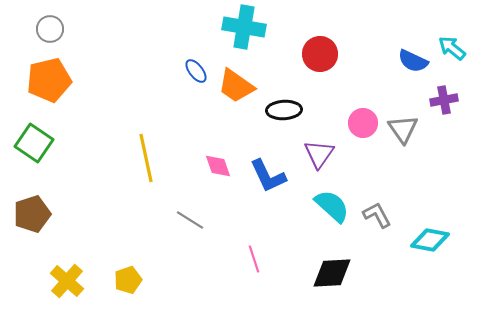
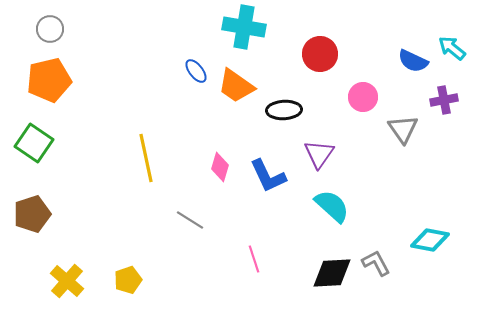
pink circle: moved 26 px up
pink diamond: moved 2 px right, 1 px down; rotated 36 degrees clockwise
gray L-shape: moved 1 px left, 48 px down
